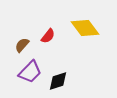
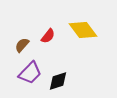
yellow diamond: moved 2 px left, 2 px down
purple trapezoid: moved 1 px down
